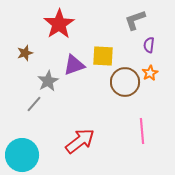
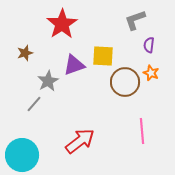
red star: moved 3 px right
orange star: moved 1 px right; rotated 21 degrees counterclockwise
